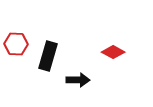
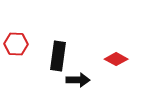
red diamond: moved 3 px right, 7 px down
black rectangle: moved 10 px right; rotated 8 degrees counterclockwise
